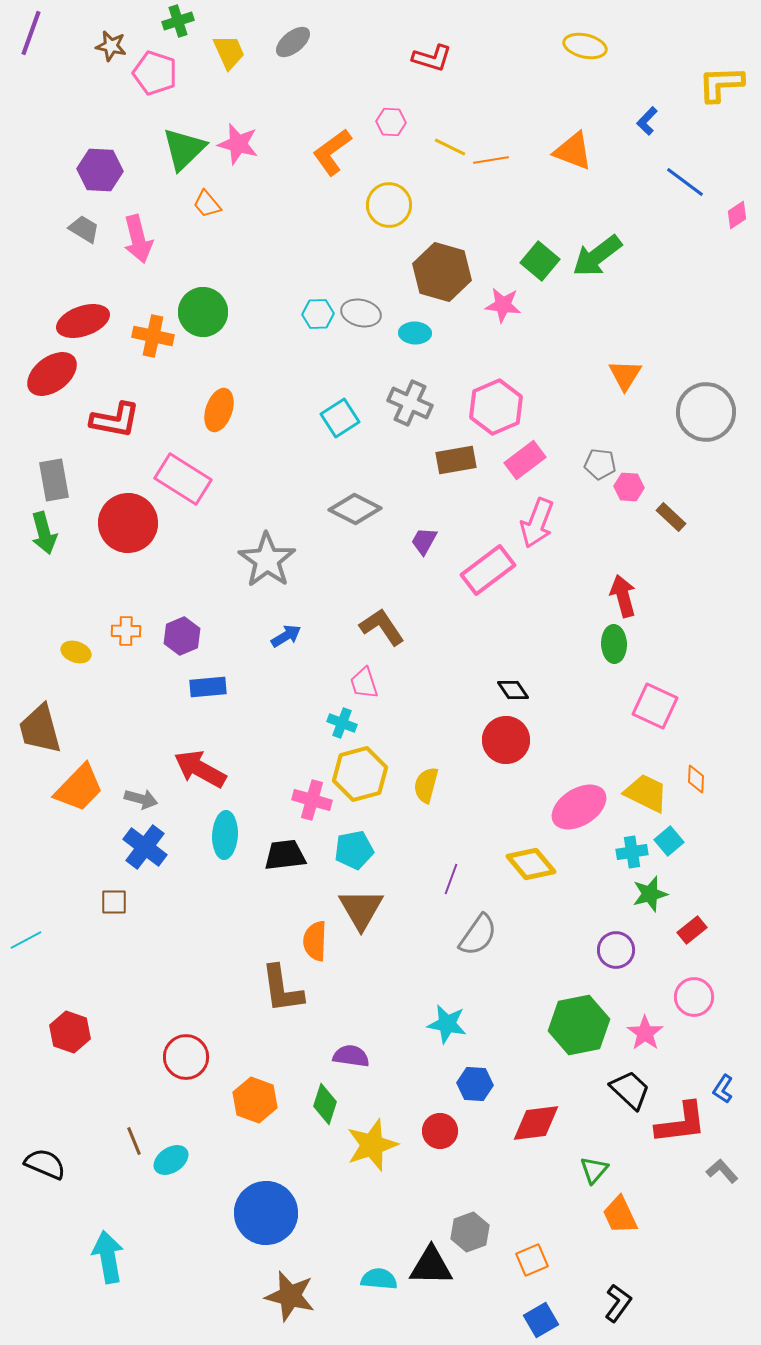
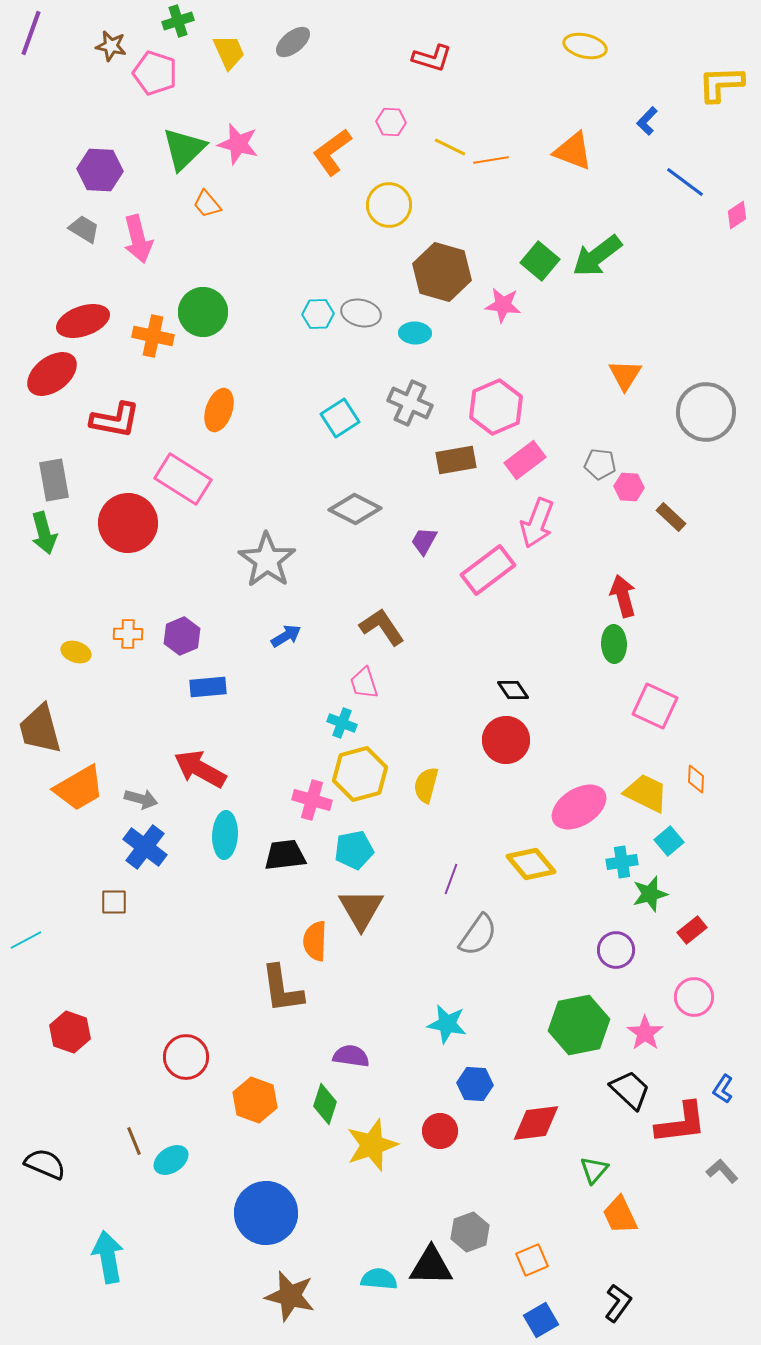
orange cross at (126, 631): moved 2 px right, 3 px down
orange trapezoid at (79, 788): rotated 16 degrees clockwise
cyan cross at (632, 852): moved 10 px left, 10 px down
